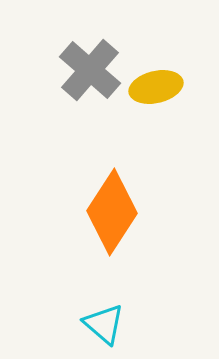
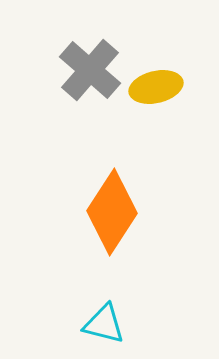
cyan triangle: rotated 27 degrees counterclockwise
